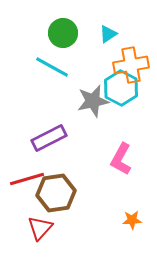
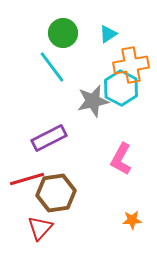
cyan line: rotated 24 degrees clockwise
